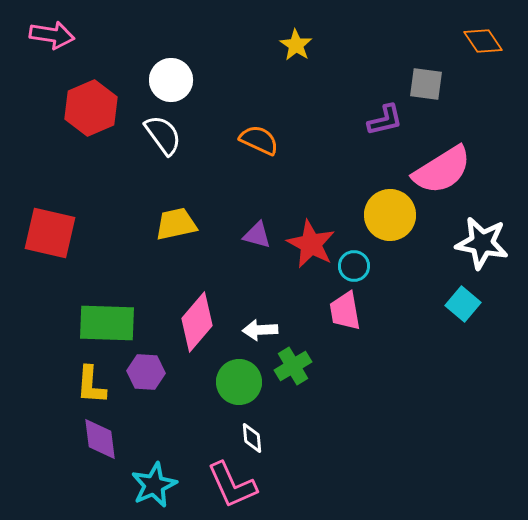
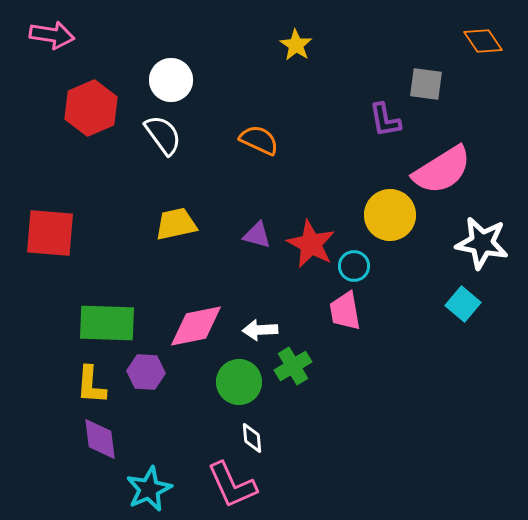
purple L-shape: rotated 93 degrees clockwise
red square: rotated 8 degrees counterclockwise
pink diamond: moved 1 px left, 4 px down; rotated 38 degrees clockwise
cyan star: moved 5 px left, 4 px down
